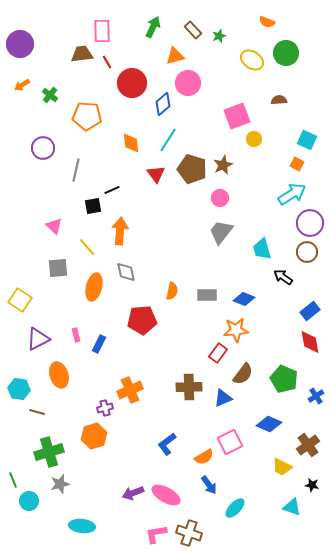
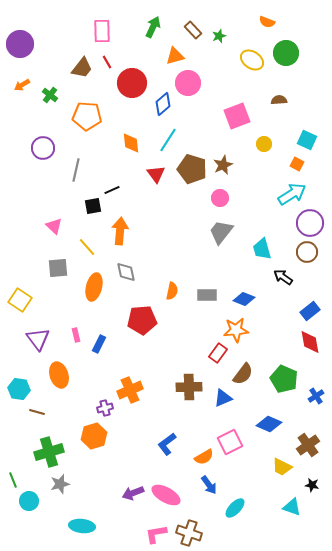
brown trapezoid at (82, 54): moved 14 px down; rotated 135 degrees clockwise
yellow circle at (254, 139): moved 10 px right, 5 px down
purple triangle at (38, 339): rotated 40 degrees counterclockwise
